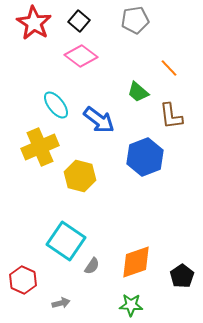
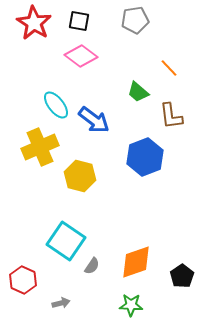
black square: rotated 30 degrees counterclockwise
blue arrow: moved 5 px left
